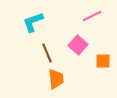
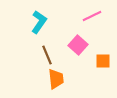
cyan L-shape: moved 6 px right; rotated 145 degrees clockwise
brown line: moved 2 px down
